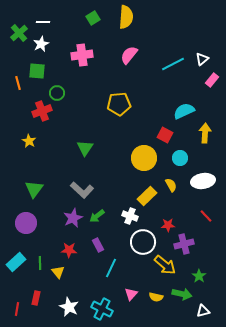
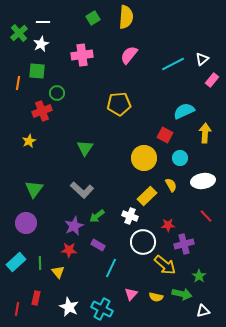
orange line at (18, 83): rotated 24 degrees clockwise
yellow star at (29, 141): rotated 16 degrees clockwise
purple star at (73, 218): moved 1 px right, 8 px down
purple rectangle at (98, 245): rotated 32 degrees counterclockwise
